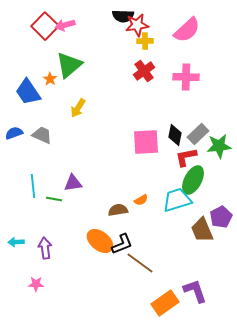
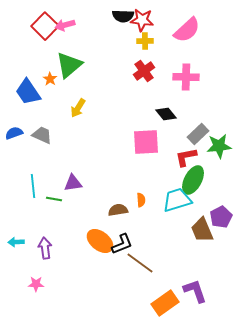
red star: moved 5 px right, 5 px up; rotated 15 degrees clockwise
black diamond: moved 9 px left, 21 px up; rotated 50 degrees counterclockwise
orange semicircle: rotated 64 degrees counterclockwise
